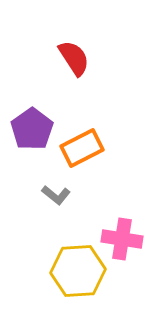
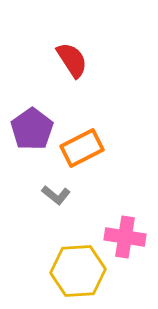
red semicircle: moved 2 px left, 2 px down
pink cross: moved 3 px right, 2 px up
